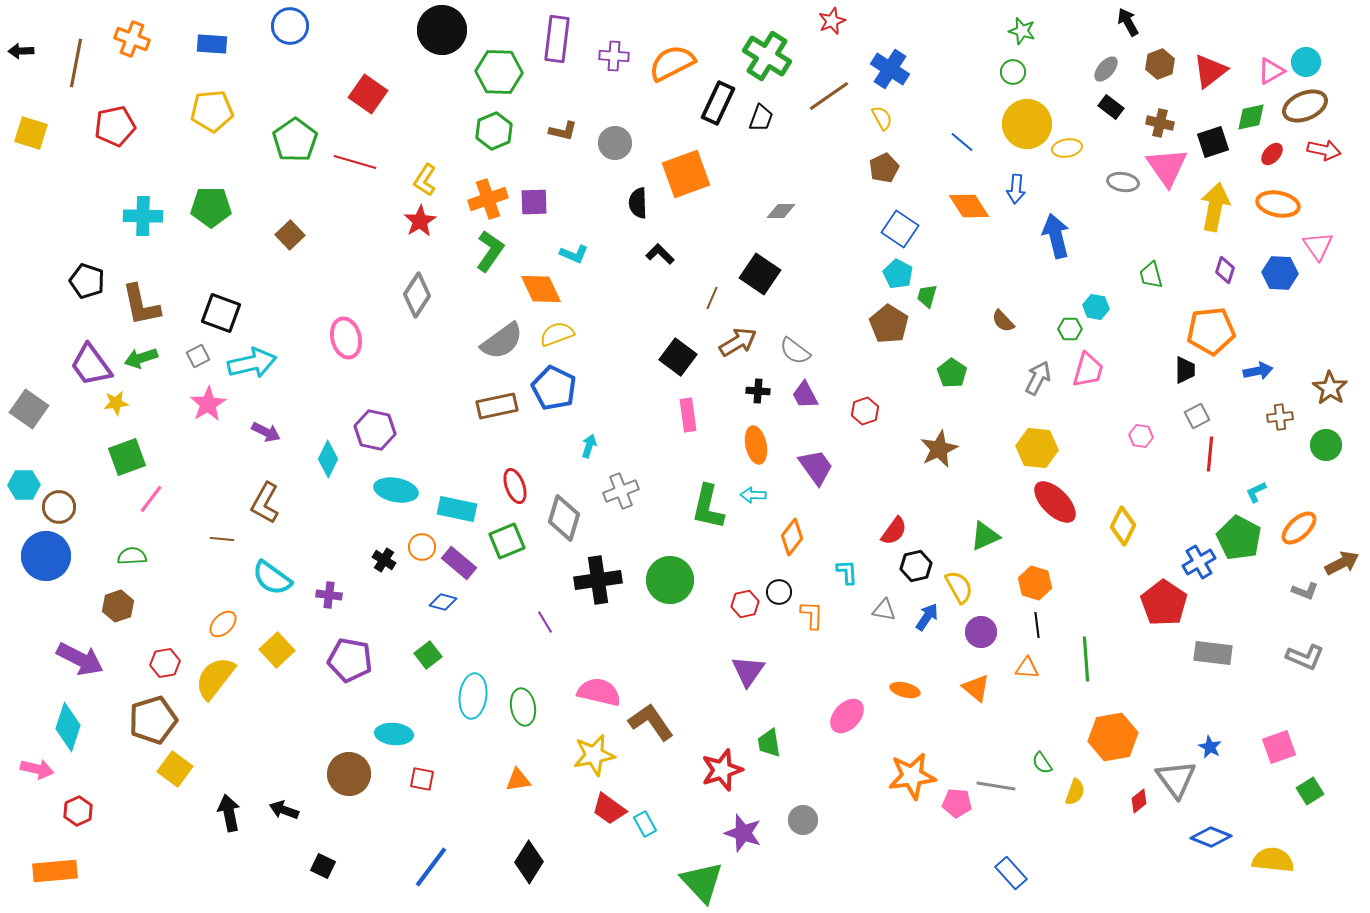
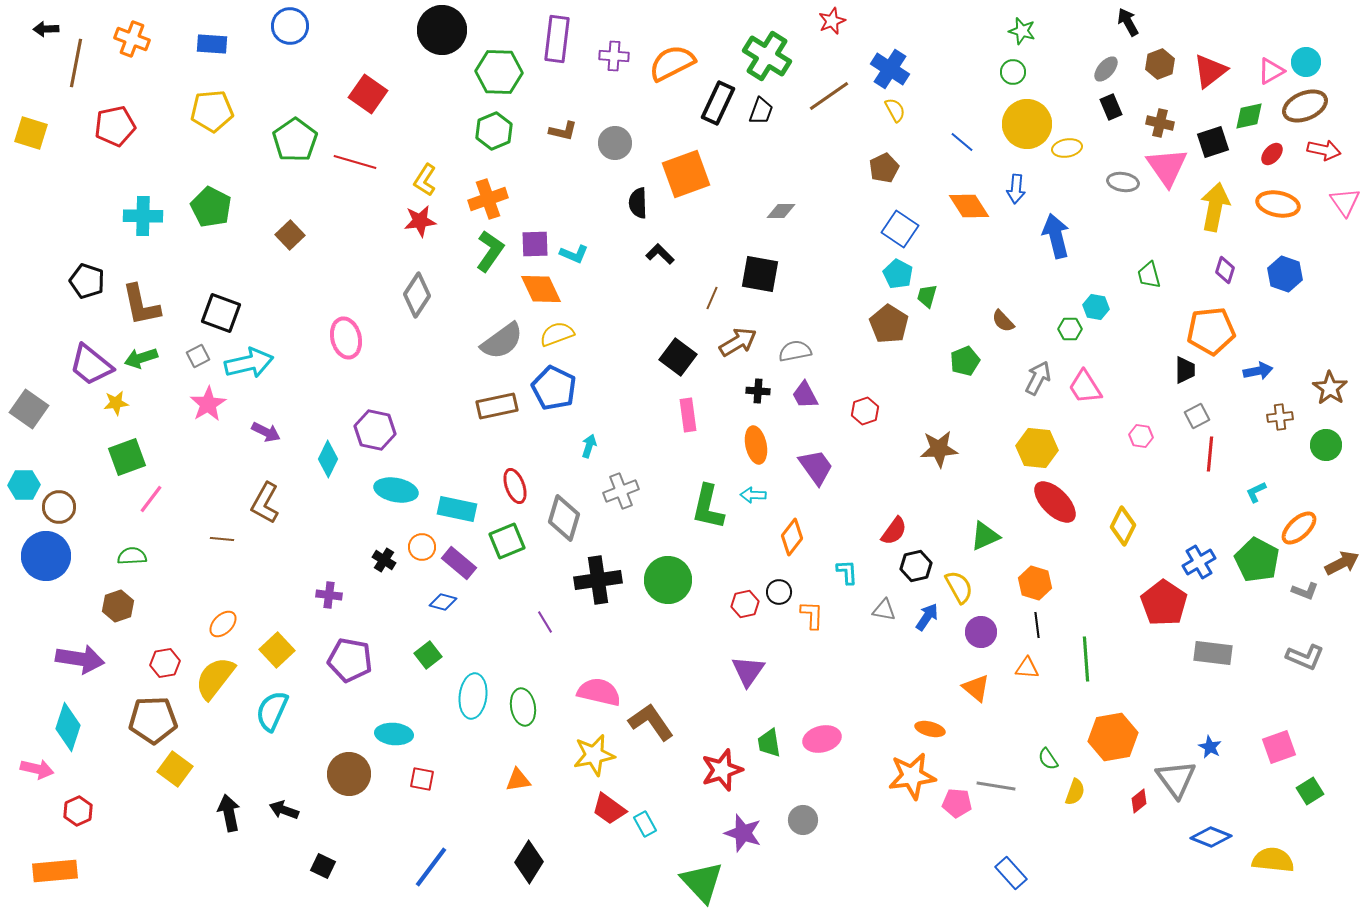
black arrow at (21, 51): moved 25 px right, 22 px up
black rectangle at (1111, 107): rotated 30 degrees clockwise
green diamond at (1251, 117): moved 2 px left, 1 px up
black trapezoid at (761, 118): moved 7 px up
yellow semicircle at (882, 118): moved 13 px right, 8 px up
purple square at (534, 202): moved 1 px right, 42 px down
green pentagon at (211, 207): rotated 27 degrees clockwise
red star at (420, 221): rotated 24 degrees clockwise
pink triangle at (1318, 246): moved 27 px right, 44 px up
blue hexagon at (1280, 273): moved 5 px right, 1 px down; rotated 16 degrees clockwise
black square at (760, 274): rotated 24 degrees counterclockwise
green trapezoid at (1151, 275): moved 2 px left
gray semicircle at (795, 351): rotated 132 degrees clockwise
cyan arrow at (252, 363): moved 3 px left
purple trapezoid at (91, 365): rotated 15 degrees counterclockwise
pink trapezoid at (1088, 370): moved 3 px left, 17 px down; rotated 132 degrees clockwise
green pentagon at (952, 373): moved 13 px right, 12 px up; rotated 16 degrees clockwise
brown star at (939, 449): rotated 21 degrees clockwise
green pentagon at (1239, 538): moved 18 px right, 22 px down
cyan semicircle at (272, 578): moved 133 px down; rotated 78 degrees clockwise
green circle at (670, 580): moved 2 px left
purple arrow at (80, 659): rotated 18 degrees counterclockwise
orange ellipse at (905, 690): moved 25 px right, 39 px down
pink ellipse at (847, 716): moved 25 px left, 23 px down; rotated 33 degrees clockwise
brown pentagon at (153, 720): rotated 15 degrees clockwise
green semicircle at (1042, 763): moved 6 px right, 4 px up
